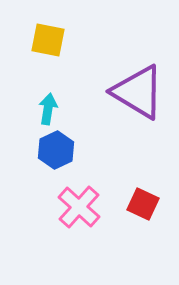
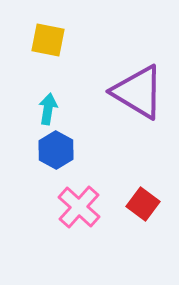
blue hexagon: rotated 6 degrees counterclockwise
red square: rotated 12 degrees clockwise
